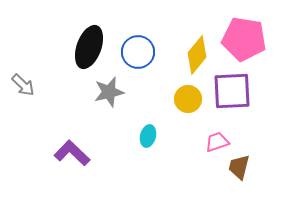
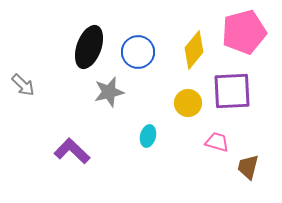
pink pentagon: moved 7 px up; rotated 24 degrees counterclockwise
yellow diamond: moved 3 px left, 5 px up
yellow circle: moved 4 px down
pink trapezoid: rotated 35 degrees clockwise
purple L-shape: moved 2 px up
brown trapezoid: moved 9 px right
